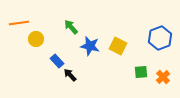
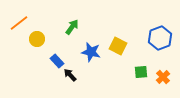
orange line: rotated 30 degrees counterclockwise
green arrow: moved 1 px right; rotated 77 degrees clockwise
yellow circle: moved 1 px right
blue star: moved 1 px right, 6 px down
